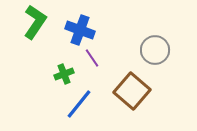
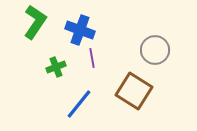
purple line: rotated 24 degrees clockwise
green cross: moved 8 px left, 7 px up
brown square: moved 2 px right; rotated 9 degrees counterclockwise
